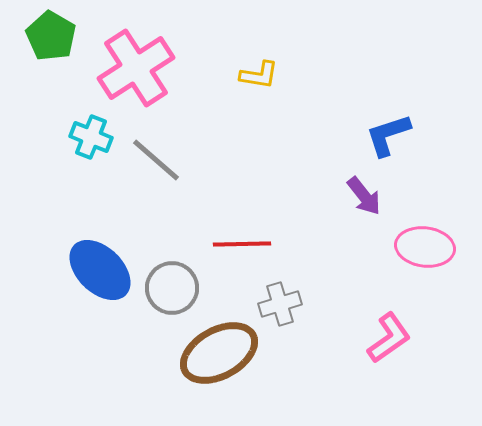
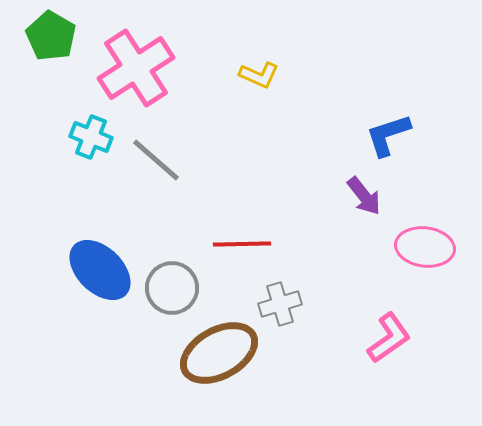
yellow L-shape: rotated 15 degrees clockwise
